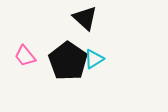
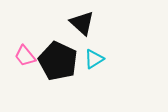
black triangle: moved 3 px left, 5 px down
black pentagon: moved 10 px left; rotated 9 degrees counterclockwise
